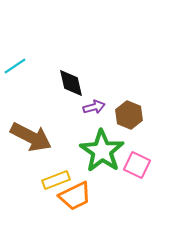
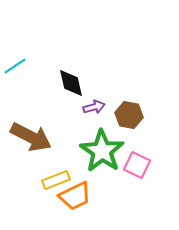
brown hexagon: rotated 12 degrees counterclockwise
